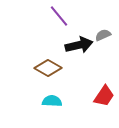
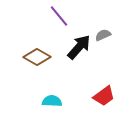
black arrow: moved 2 px down; rotated 36 degrees counterclockwise
brown diamond: moved 11 px left, 11 px up
red trapezoid: rotated 20 degrees clockwise
